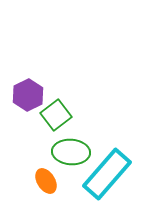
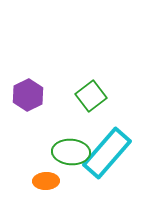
green square: moved 35 px right, 19 px up
cyan rectangle: moved 21 px up
orange ellipse: rotated 60 degrees counterclockwise
